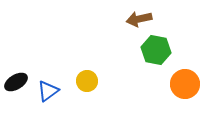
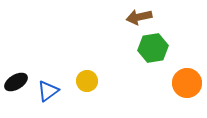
brown arrow: moved 2 px up
green hexagon: moved 3 px left, 2 px up; rotated 20 degrees counterclockwise
orange circle: moved 2 px right, 1 px up
